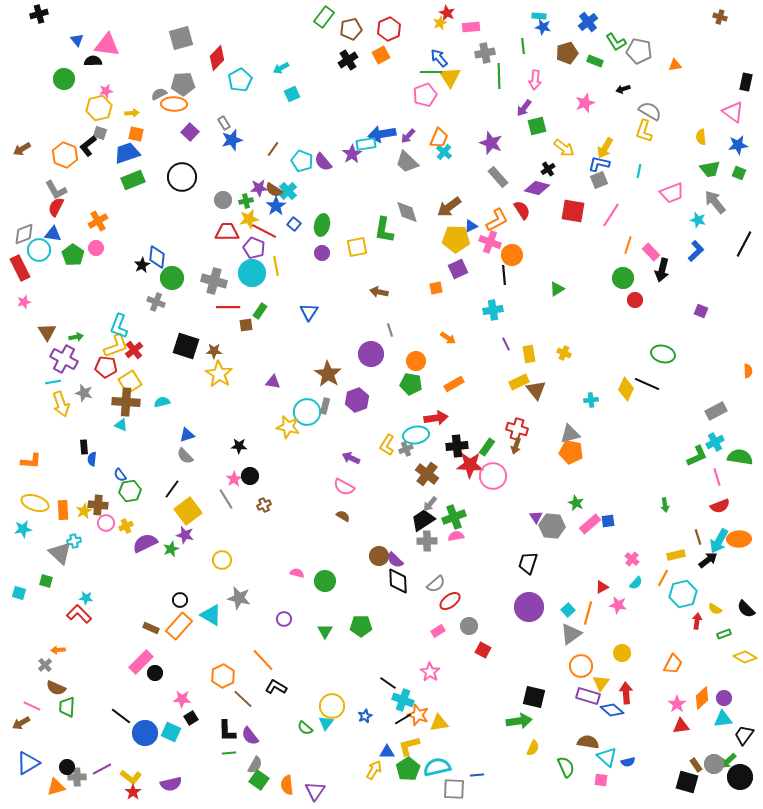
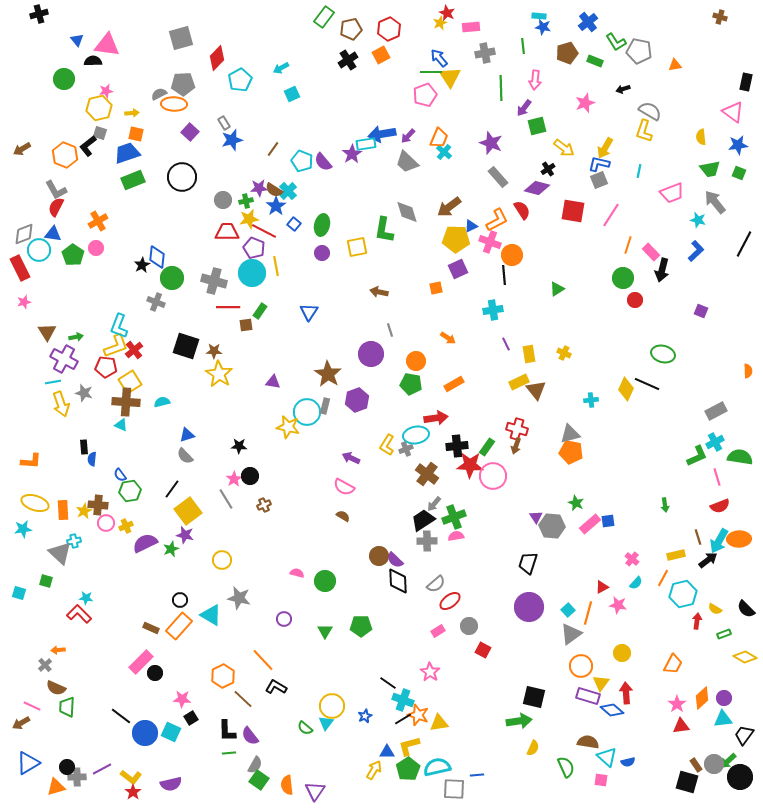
green line at (499, 76): moved 2 px right, 12 px down
gray arrow at (430, 504): moved 4 px right
